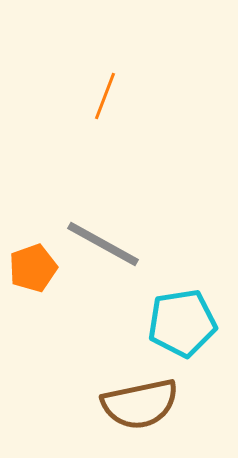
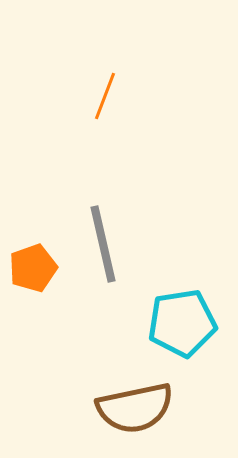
gray line: rotated 48 degrees clockwise
brown semicircle: moved 5 px left, 4 px down
